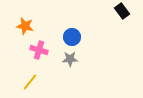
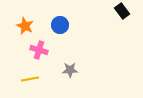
orange star: rotated 12 degrees clockwise
blue circle: moved 12 px left, 12 px up
gray star: moved 11 px down
yellow line: moved 3 px up; rotated 42 degrees clockwise
